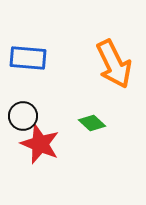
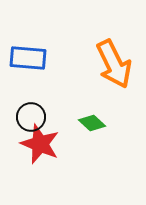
black circle: moved 8 px right, 1 px down
